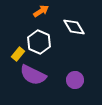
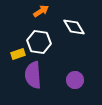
white hexagon: rotated 15 degrees counterclockwise
yellow rectangle: rotated 32 degrees clockwise
purple semicircle: rotated 60 degrees clockwise
